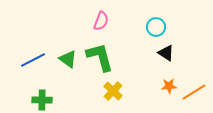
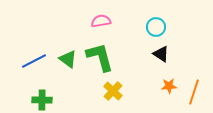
pink semicircle: rotated 120 degrees counterclockwise
black triangle: moved 5 px left, 1 px down
blue line: moved 1 px right, 1 px down
orange line: rotated 40 degrees counterclockwise
